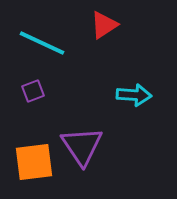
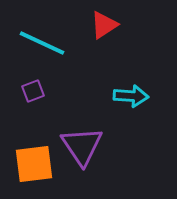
cyan arrow: moved 3 px left, 1 px down
orange square: moved 2 px down
